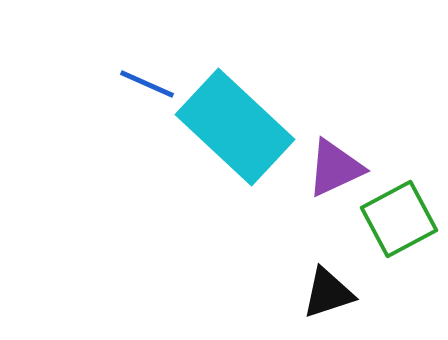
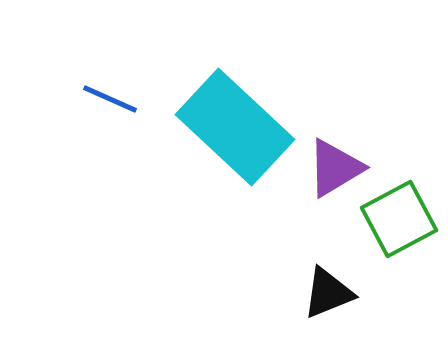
blue line: moved 37 px left, 15 px down
purple triangle: rotated 6 degrees counterclockwise
black triangle: rotated 4 degrees counterclockwise
